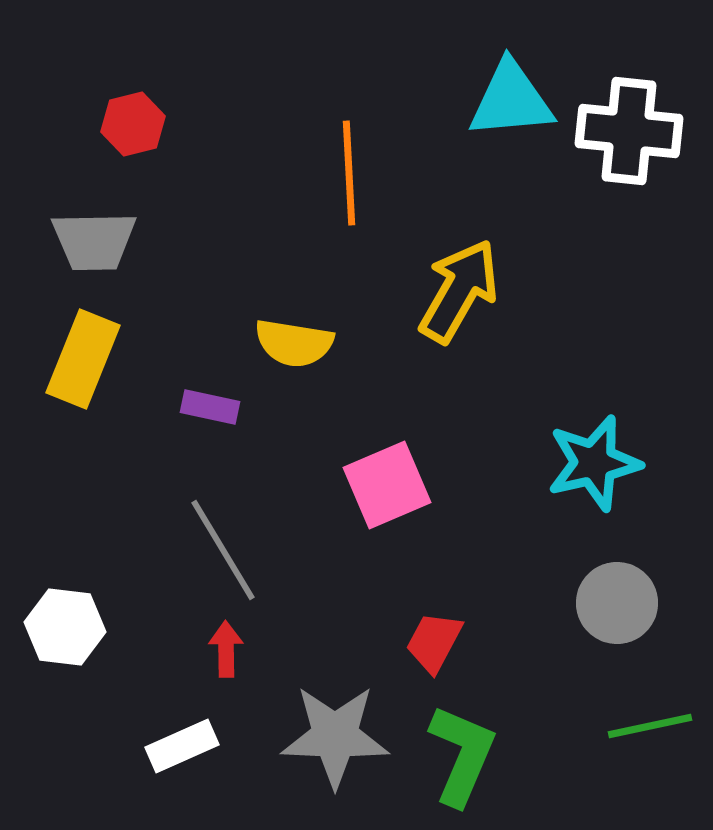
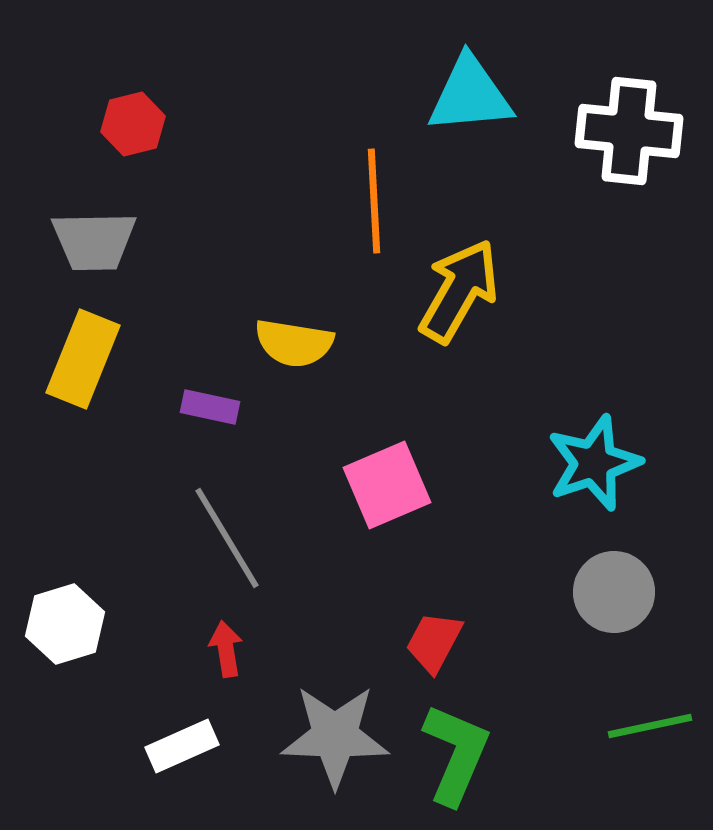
cyan triangle: moved 41 px left, 5 px up
orange line: moved 25 px right, 28 px down
cyan star: rotated 6 degrees counterclockwise
gray line: moved 4 px right, 12 px up
gray circle: moved 3 px left, 11 px up
white hexagon: moved 3 px up; rotated 24 degrees counterclockwise
red arrow: rotated 8 degrees counterclockwise
green L-shape: moved 6 px left, 1 px up
